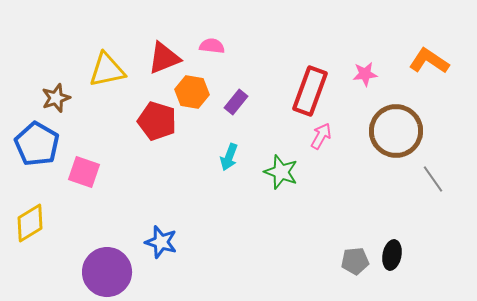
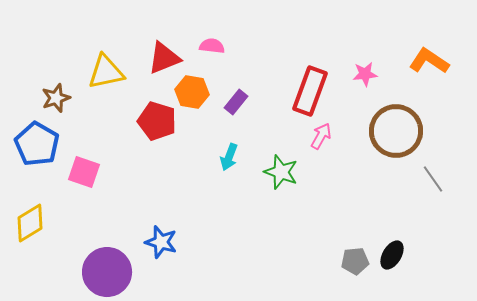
yellow triangle: moved 1 px left, 2 px down
black ellipse: rotated 20 degrees clockwise
